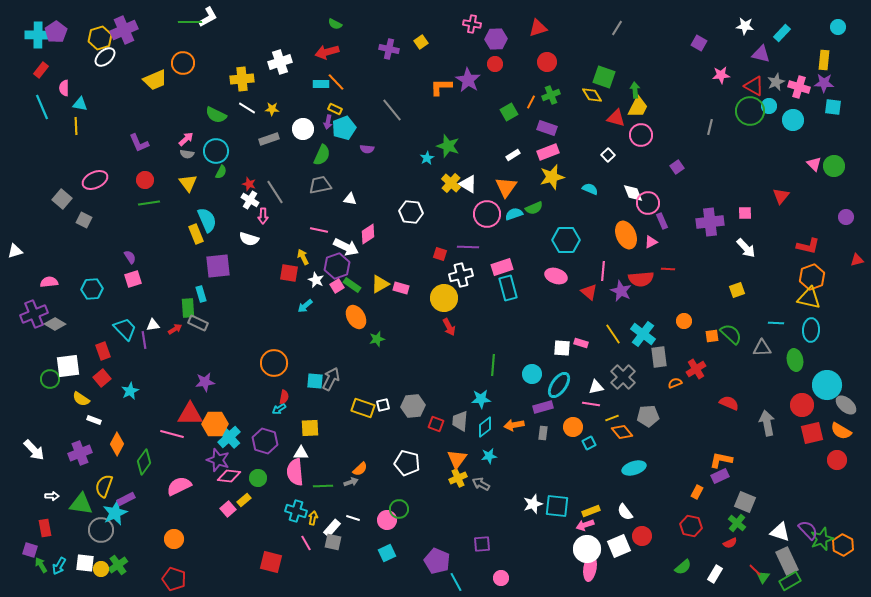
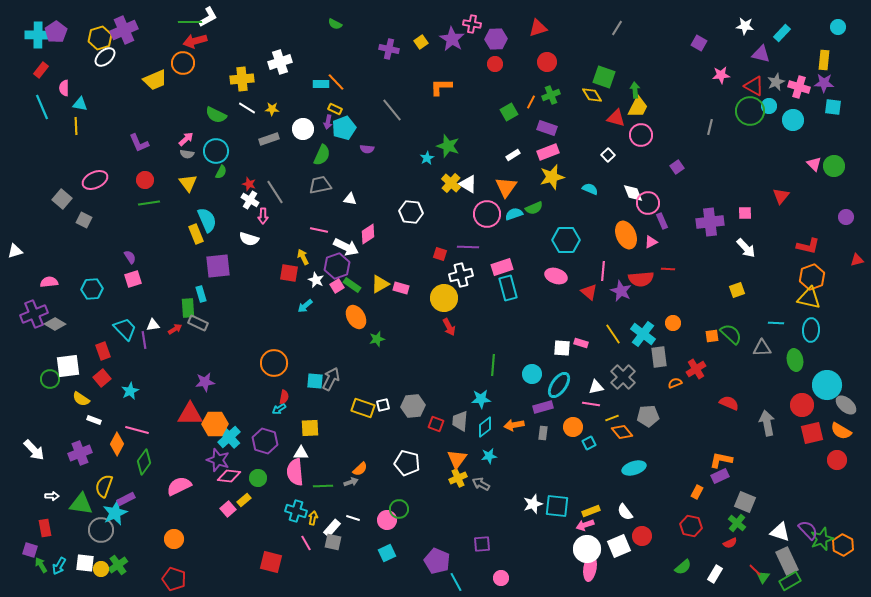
red arrow at (327, 52): moved 132 px left, 11 px up
purple star at (468, 80): moved 16 px left, 41 px up
orange circle at (684, 321): moved 11 px left, 2 px down
pink line at (172, 434): moved 35 px left, 4 px up
